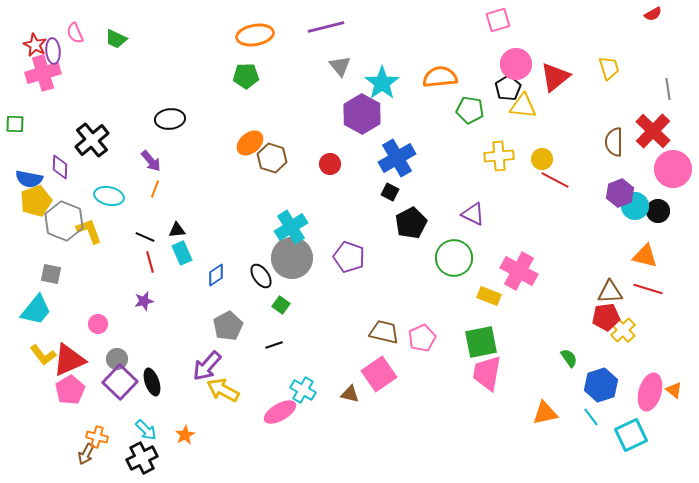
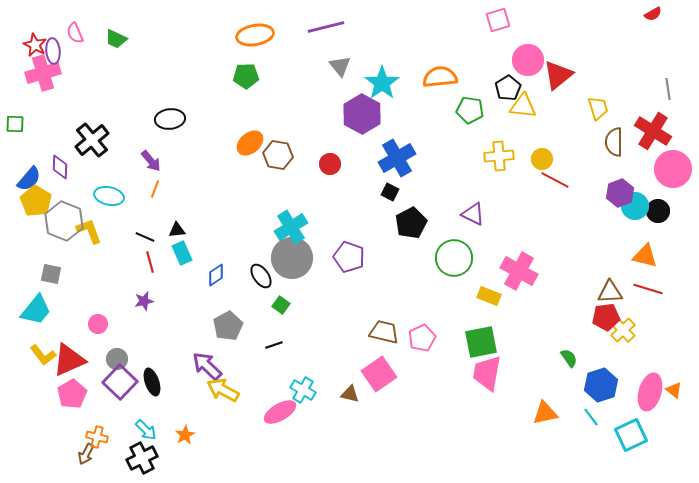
pink circle at (516, 64): moved 12 px right, 4 px up
yellow trapezoid at (609, 68): moved 11 px left, 40 px down
red triangle at (555, 77): moved 3 px right, 2 px up
red cross at (653, 131): rotated 12 degrees counterclockwise
brown hexagon at (272, 158): moved 6 px right, 3 px up; rotated 8 degrees counterclockwise
blue semicircle at (29, 179): rotated 60 degrees counterclockwise
yellow pentagon at (36, 201): rotated 20 degrees counterclockwise
purple arrow at (207, 366): rotated 92 degrees clockwise
pink pentagon at (70, 390): moved 2 px right, 4 px down
